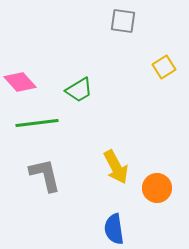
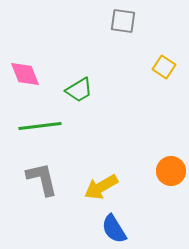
yellow square: rotated 25 degrees counterclockwise
pink diamond: moved 5 px right, 8 px up; rotated 20 degrees clockwise
green line: moved 3 px right, 3 px down
yellow arrow: moved 15 px left, 20 px down; rotated 88 degrees clockwise
gray L-shape: moved 3 px left, 4 px down
orange circle: moved 14 px right, 17 px up
blue semicircle: rotated 24 degrees counterclockwise
